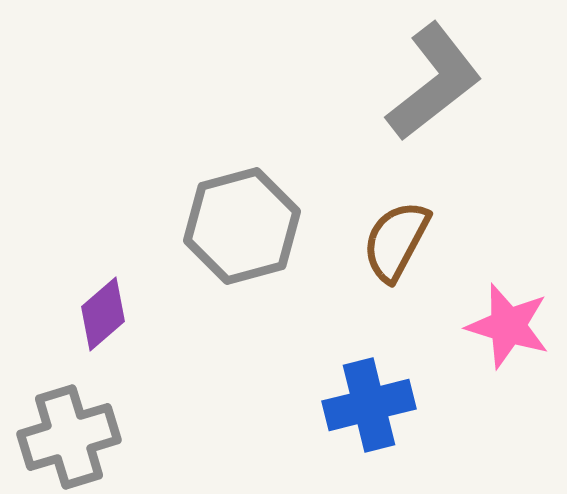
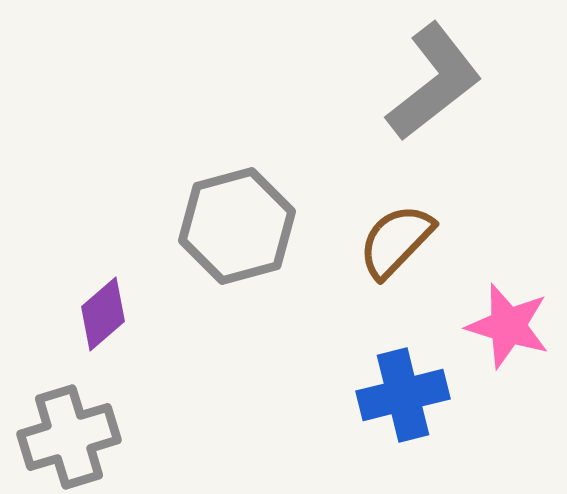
gray hexagon: moved 5 px left
brown semicircle: rotated 16 degrees clockwise
blue cross: moved 34 px right, 10 px up
